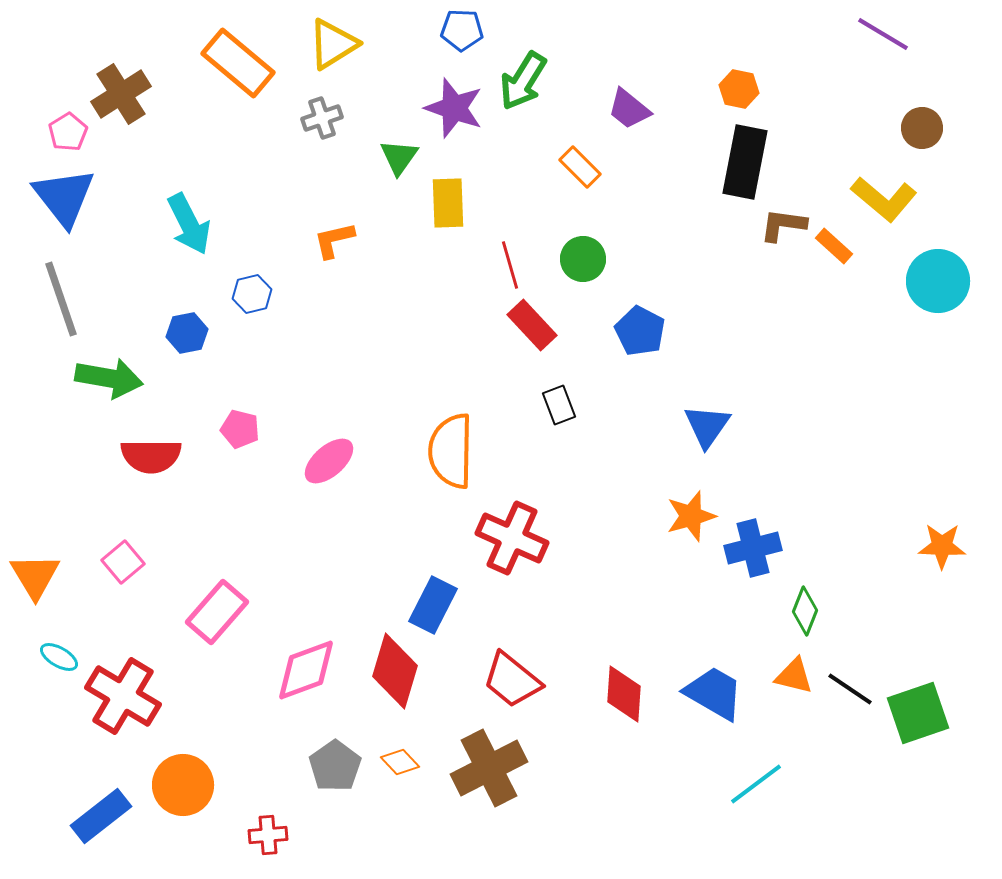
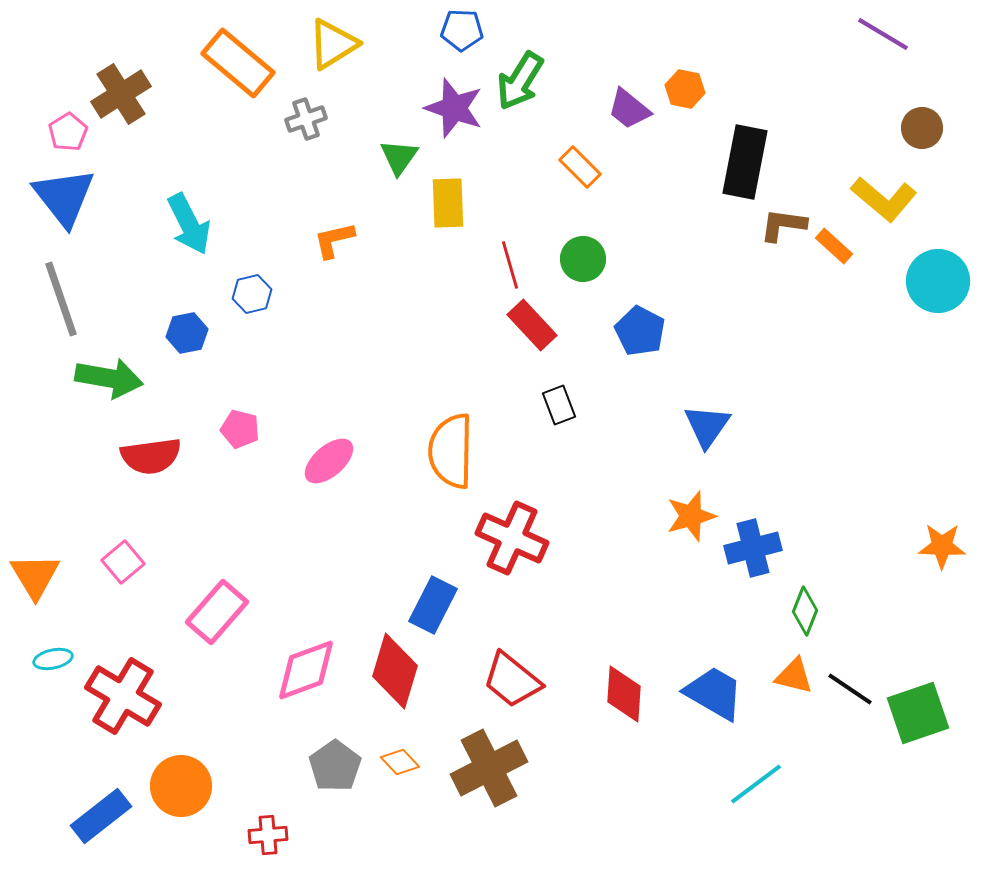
green arrow at (523, 81): moved 3 px left
orange hexagon at (739, 89): moved 54 px left
gray cross at (322, 118): moved 16 px left, 1 px down
red semicircle at (151, 456): rotated 8 degrees counterclockwise
cyan ellipse at (59, 657): moved 6 px left, 2 px down; rotated 42 degrees counterclockwise
orange circle at (183, 785): moved 2 px left, 1 px down
